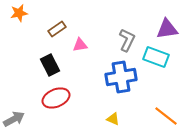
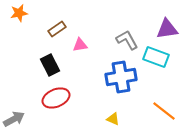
gray L-shape: rotated 55 degrees counterclockwise
orange line: moved 2 px left, 5 px up
